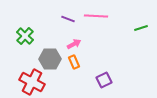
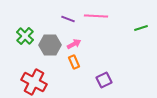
gray hexagon: moved 14 px up
red cross: moved 2 px right
